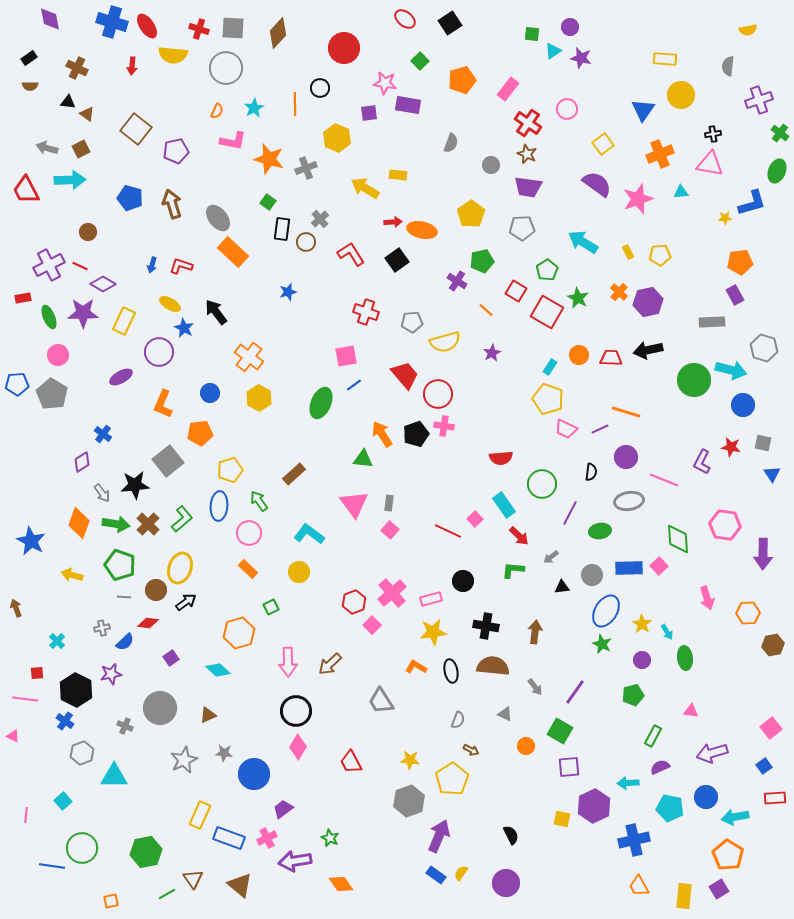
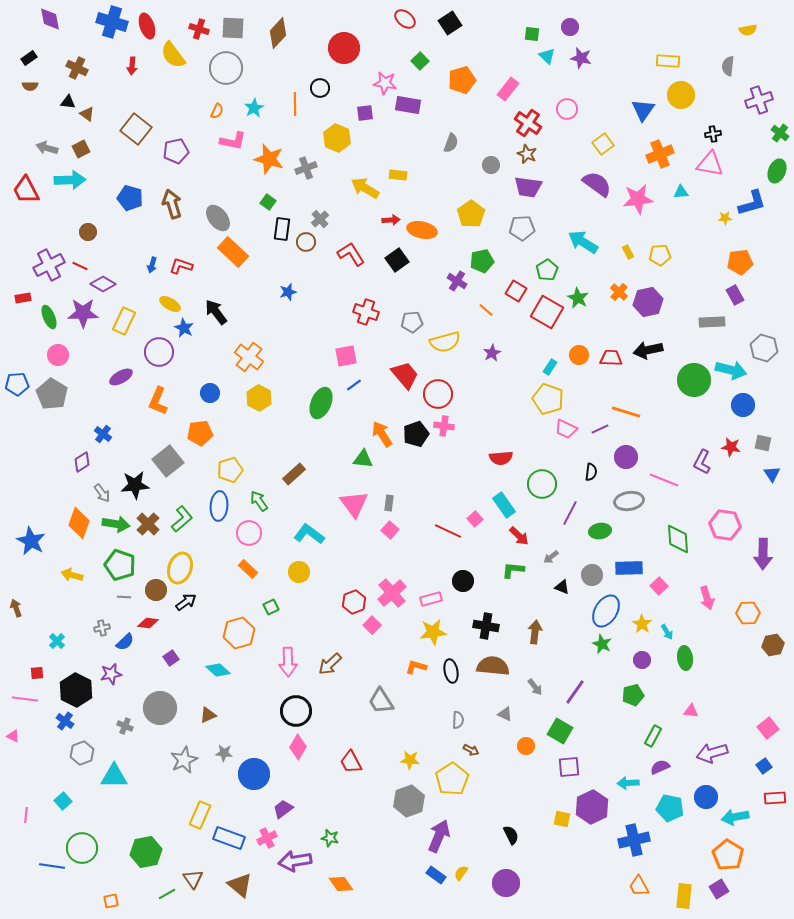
red ellipse at (147, 26): rotated 15 degrees clockwise
cyan triangle at (553, 51): moved 6 px left, 5 px down; rotated 42 degrees counterclockwise
yellow semicircle at (173, 55): rotated 48 degrees clockwise
yellow rectangle at (665, 59): moved 3 px right, 2 px down
purple square at (369, 113): moved 4 px left
pink star at (638, 199): rotated 12 degrees clockwise
red arrow at (393, 222): moved 2 px left, 2 px up
orange L-shape at (163, 404): moved 5 px left, 3 px up
pink square at (659, 566): moved 20 px down
black triangle at (562, 587): rotated 28 degrees clockwise
orange L-shape at (416, 667): rotated 15 degrees counterclockwise
gray semicircle at (458, 720): rotated 18 degrees counterclockwise
pink square at (771, 728): moved 3 px left
purple hexagon at (594, 806): moved 2 px left, 1 px down
green star at (330, 838): rotated 12 degrees counterclockwise
